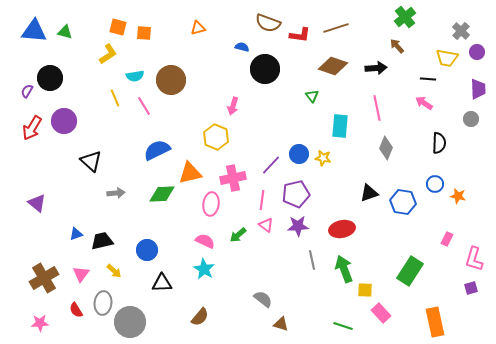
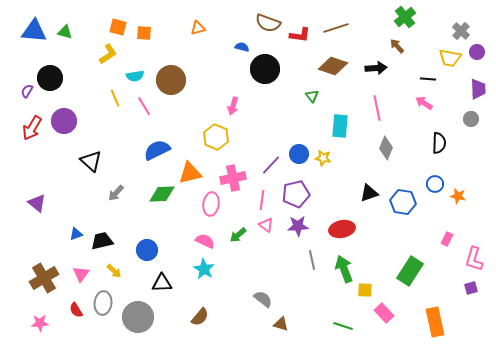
yellow trapezoid at (447, 58): moved 3 px right
gray arrow at (116, 193): rotated 138 degrees clockwise
pink rectangle at (381, 313): moved 3 px right
gray circle at (130, 322): moved 8 px right, 5 px up
